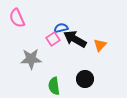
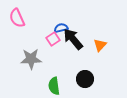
black arrow: moved 2 px left; rotated 20 degrees clockwise
